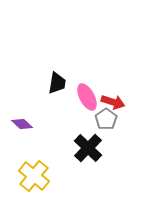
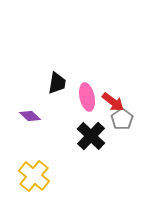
pink ellipse: rotated 16 degrees clockwise
red arrow: rotated 20 degrees clockwise
gray pentagon: moved 16 px right
purple diamond: moved 8 px right, 8 px up
black cross: moved 3 px right, 12 px up
